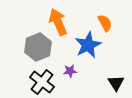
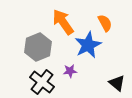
orange arrow: moved 5 px right; rotated 12 degrees counterclockwise
black triangle: moved 1 px right; rotated 18 degrees counterclockwise
